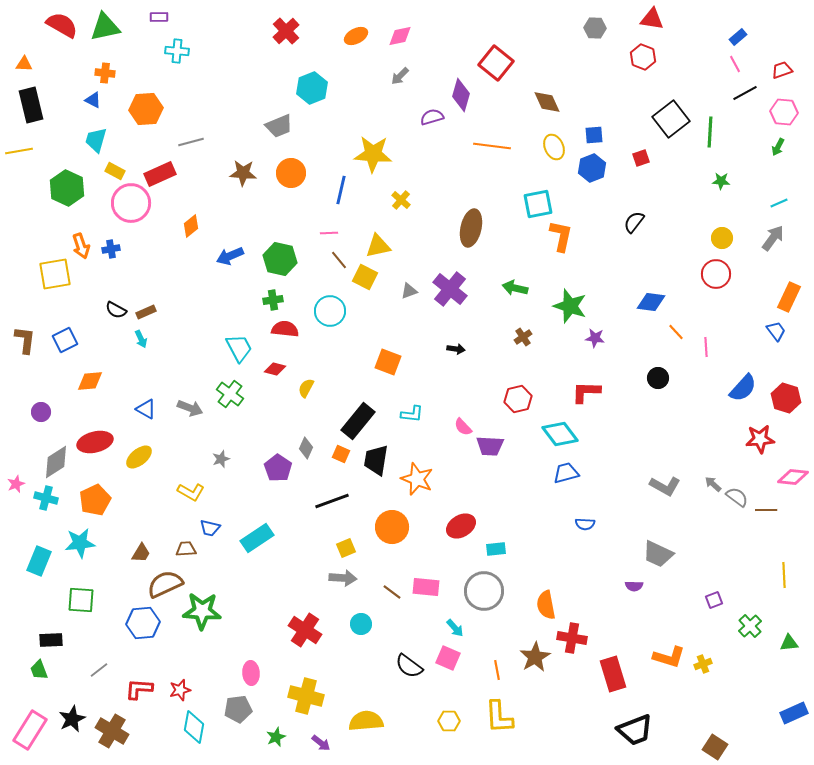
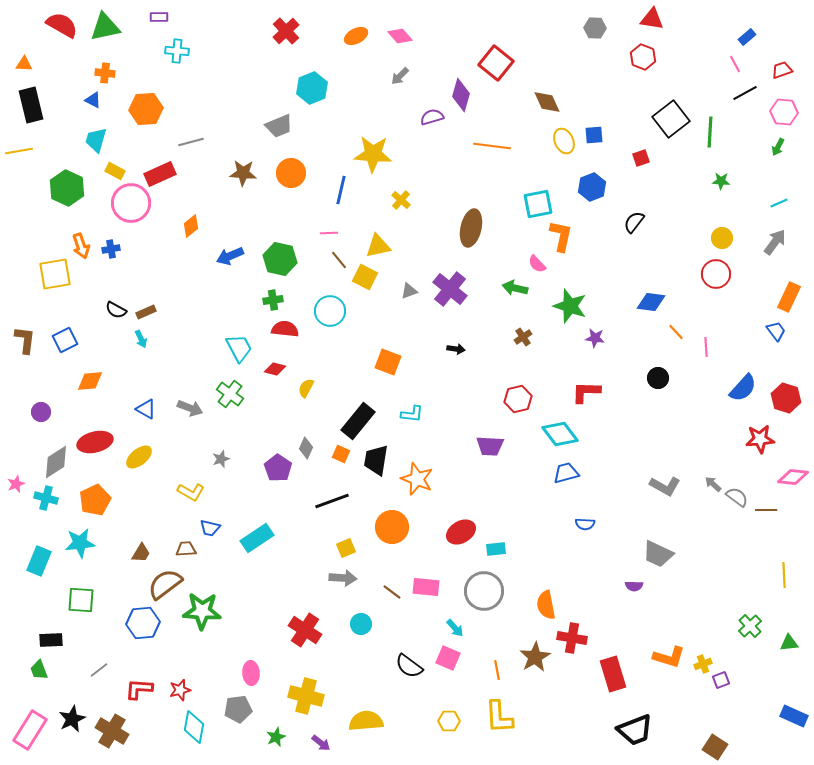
pink diamond at (400, 36): rotated 60 degrees clockwise
blue rectangle at (738, 37): moved 9 px right
yellow ellipse at (554, 147): moved 10 px right, 6 px up
blue hexagon at (592, 168): moved 19 px down
gray arrow at (773, 238): moved 2 px right, 4 px down
pink semicircle at (463, 427): moved 74 px right, 163 px up
red ellipse at (461, 526): moved 6 px down
brown semicircle at (165, 584): rotated 12 degrees counterclockwise
purple square at (714, 600): moved 7 px right, 80 px down
blue rectangle at (794, 713): moved 3 px down; rotated 48 degrees clockwise
